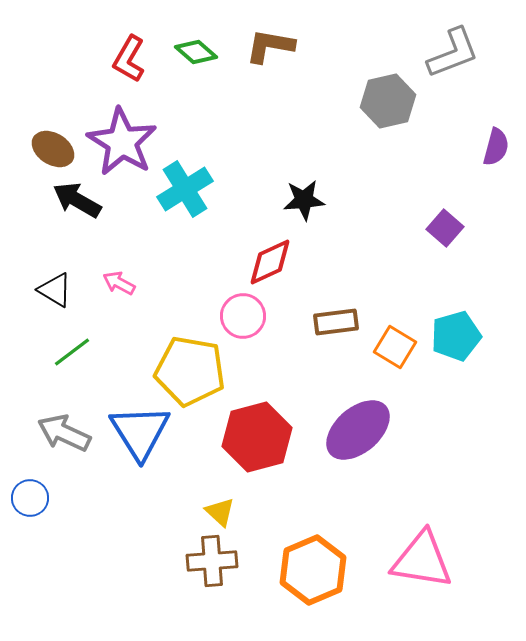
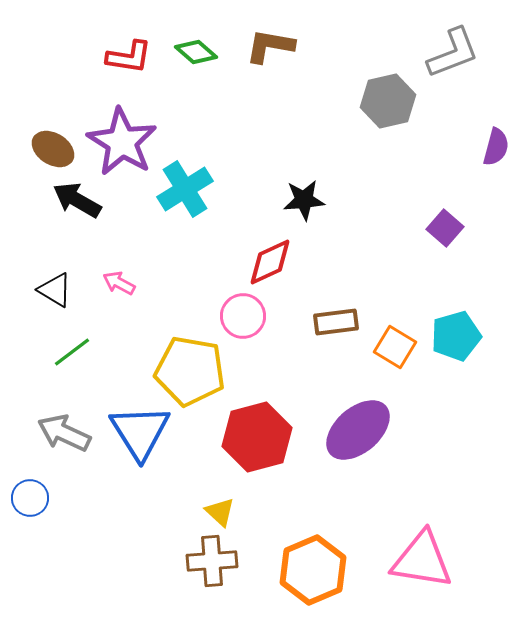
red L-shape: moved 2 px up; rotated 111 degrees counterclockwise
